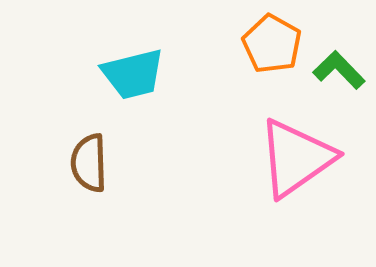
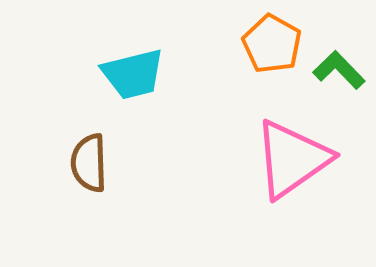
pink triangle: moved 4 px left, 1 px down
